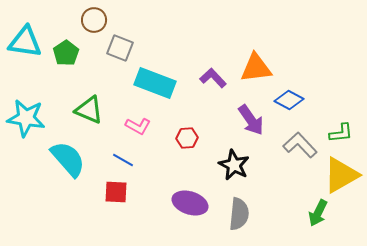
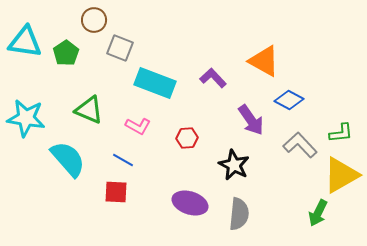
orange triangle: moved 8 px right, 7 px up; rotated 36 degrees clockwise
